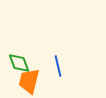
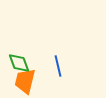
orange trapezoid: moved 4 px left
